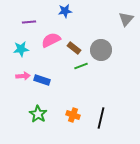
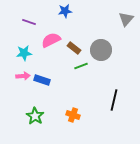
purple line: rotated 24 degrees clockwise
cyan star: moved 3 px right, 4 px down
green star: moved 3 px left, 2 px down
black line: moved 13 px right, 18 px up
